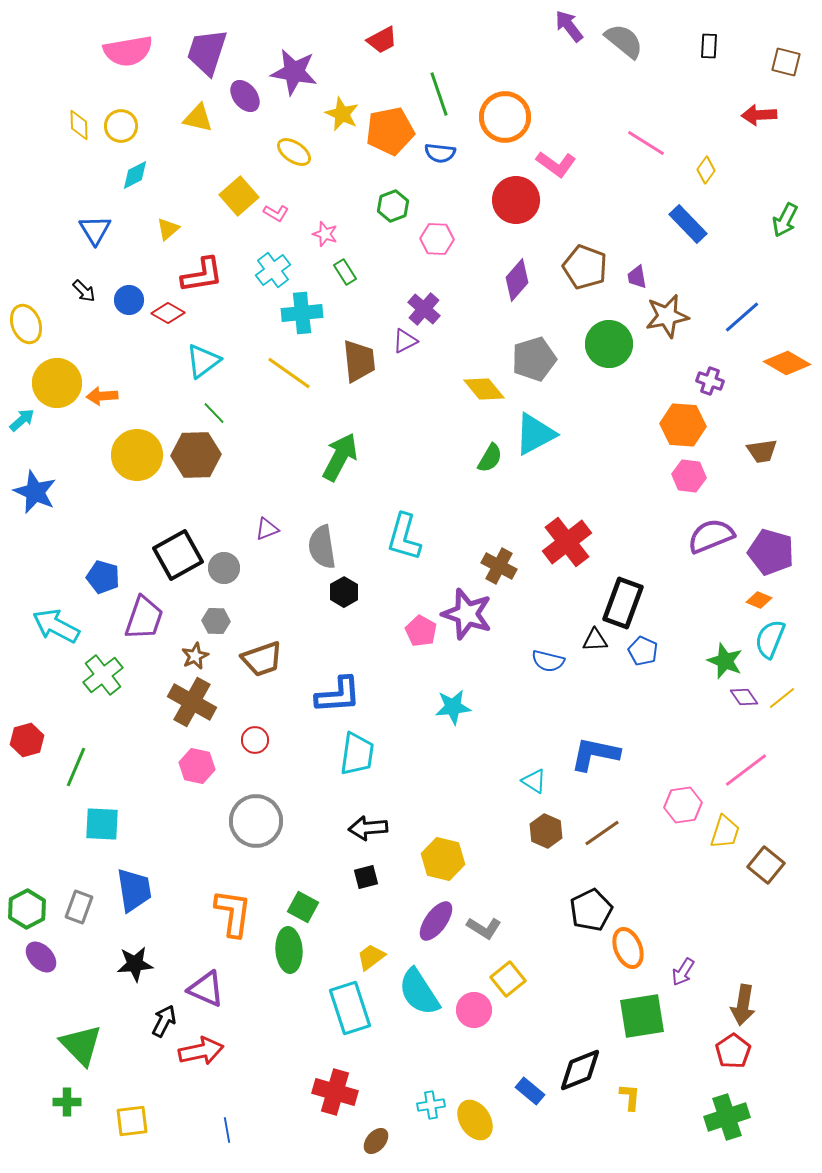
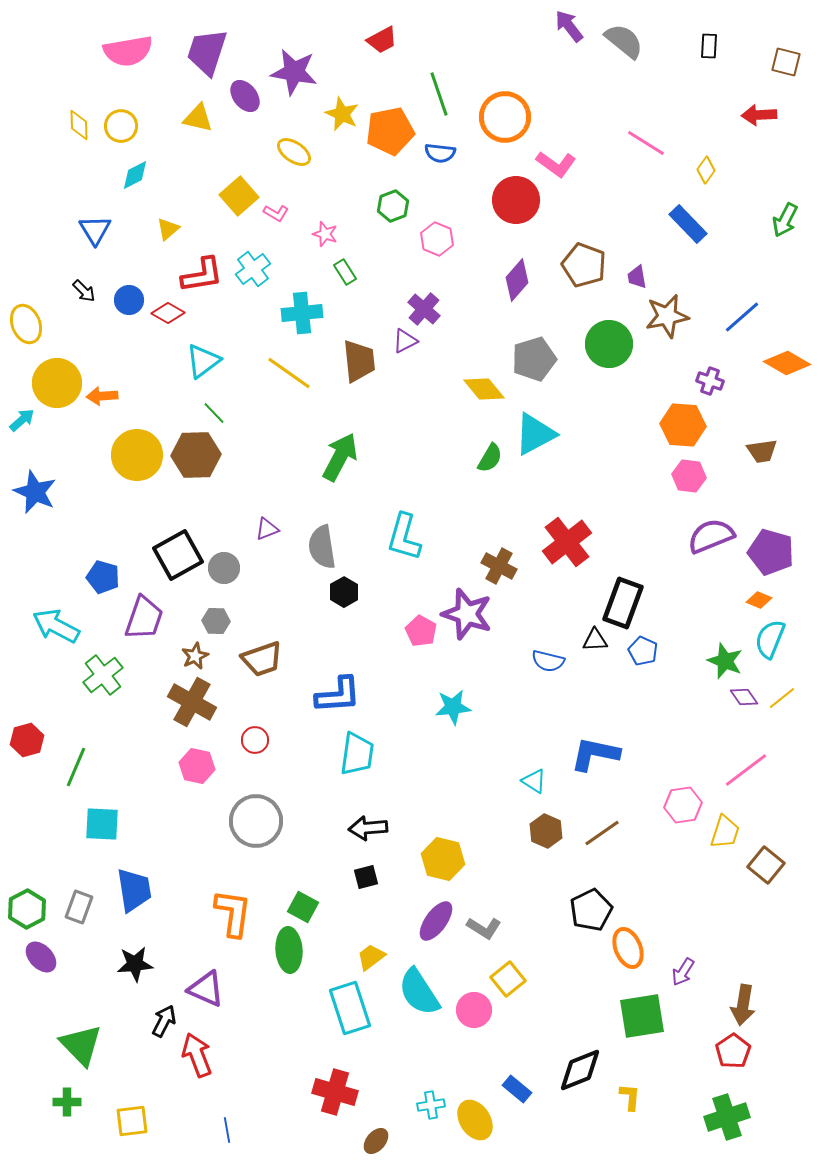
pink hexagon at (437, 239): rotated 20 degrees clockwise
brown pentagon at (585, 267): moved 1 px left, 2 px up
cyan cross at (273, 270): moved 20 px left, 1 px up
red arrow at (201, 1051): moved 4 px left, 4 px down; rotated 99 degrees counterclockwise
blue rectangle at (530, 1091): moved 13 px left, 2 px up
